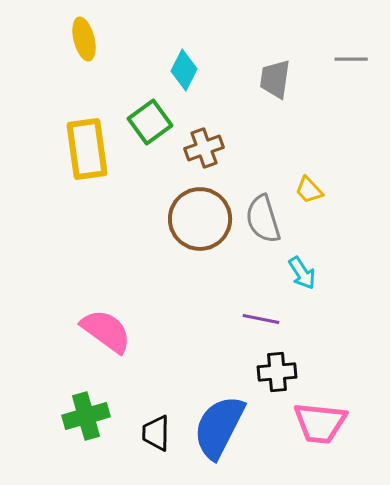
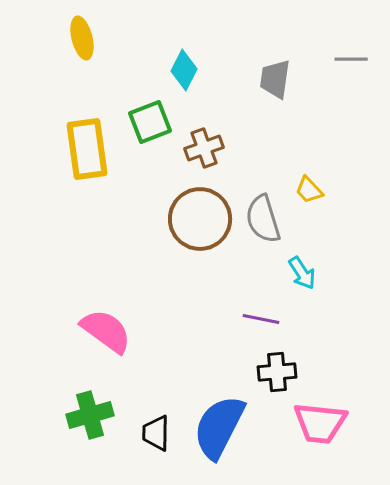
yellow ellipse: moved 2 px left, 1 px up
green square: rotated 15 degrees clockwise
green cross: moved 4 px right, 1 px up
